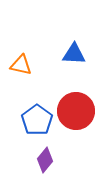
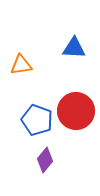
blue triangle: moved 6 px up
orange triangle: rotated 20 degrees counterclockwise
blue pentagon: rotated 16 degrees counterclockwise
